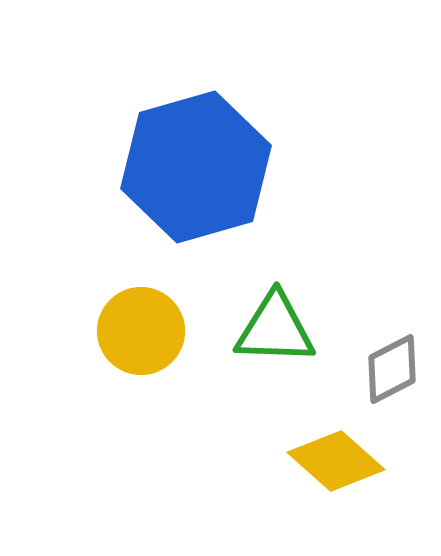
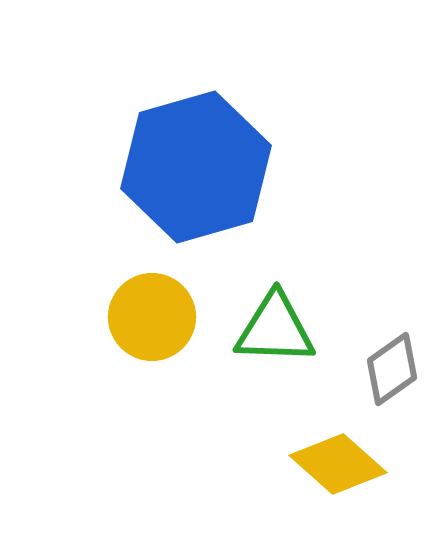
yellow circle: moved 11 px right, 14 px up
gray diamond: rotated 8 degrees counterclockwise
yellow diamond: moved 2 px right, 3 px down
